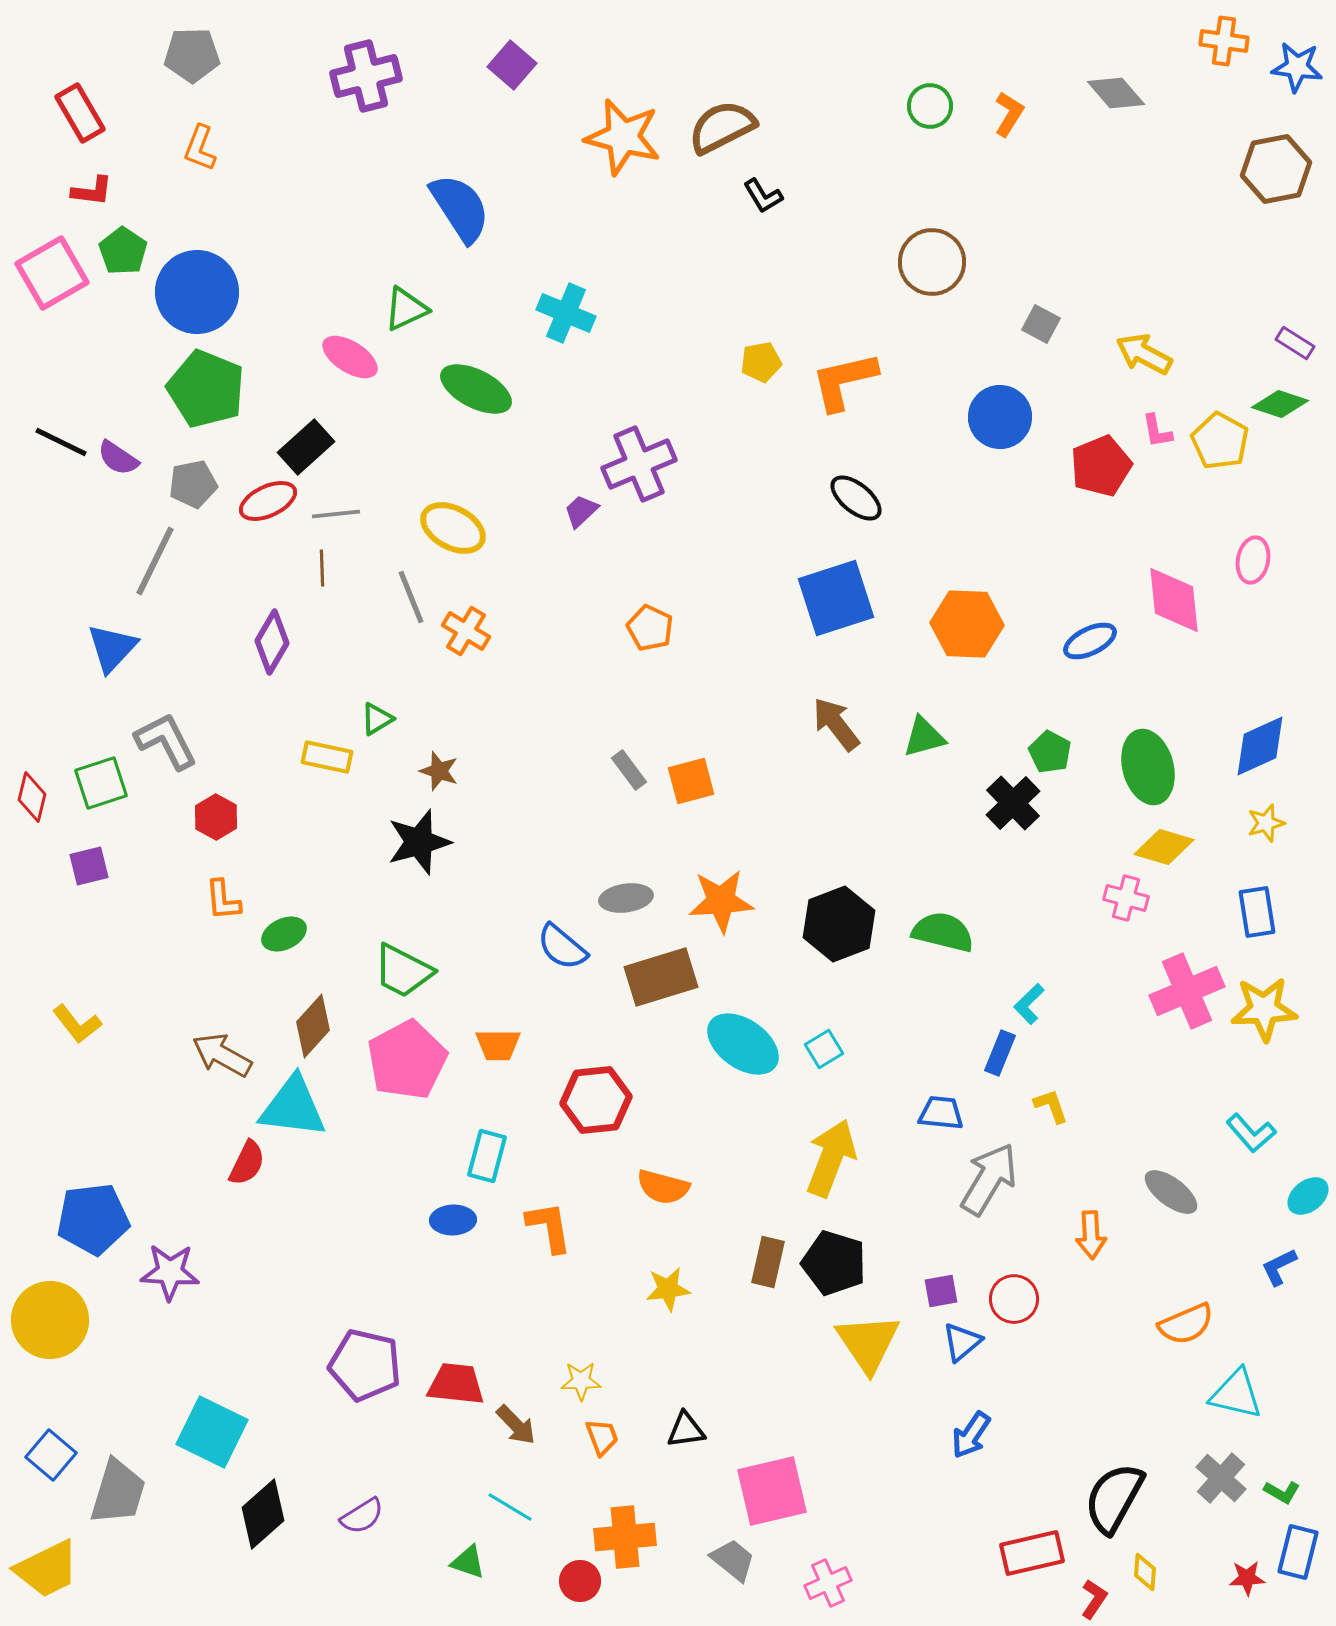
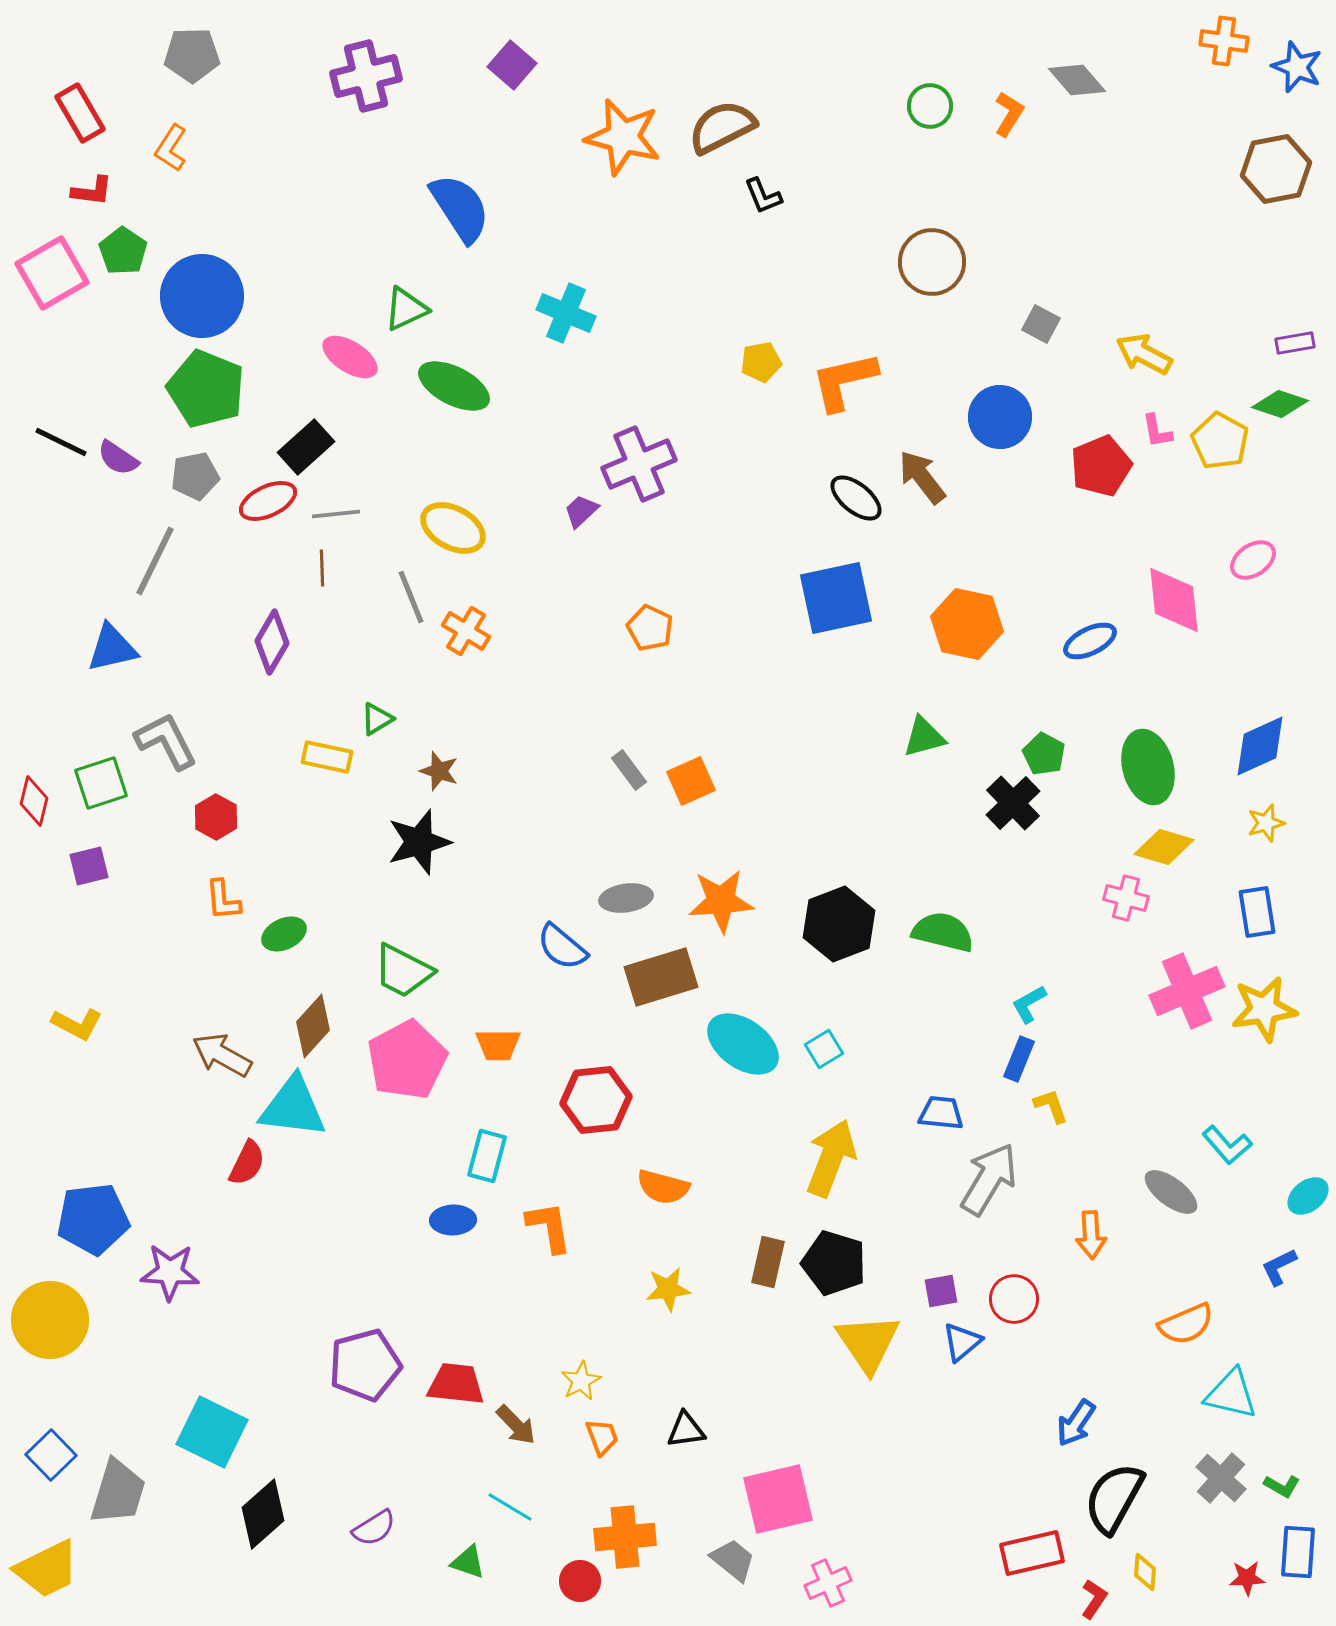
blue star at (1297, 67): rotated 15 degrees clockwise
gray diamond at (1116, 93): moved 39 px left, 13 px up
orange L-shape at (200, 148): moved 29 px left; rotated 12 degrees clockwise
black L-shape at (763, 196): rotated 9 degrees clockwise
blue circle at (197, 292): moved 5 px right, 4 px down
purple rectangle at (1295, 343): rotated 42 degrees counterclockwise
green ellipse at (476, 389): moved 22 px left, 3 px up
gray pentagon at (193, 484): moved 2 px right, 8 px up
pink ellipse at (1253, 560): rotated 45 degrees clockwise
blue square at (836, 598): rotated 6 degrees clockwise
orange hexagon at (967, 624): rotated 10 degrees clockwise
blue triangle at (112, 648): rotated 34 degrees clockwise
brown arrow at (836, 724): moved 86 px right, 247 px up
green pentagon at (1050, 752): moved 6 px left, 2 px down
orange square at (691, 781): rotated 9 degrees counterclockwise
red diamond at (32, 797): moved 2 px right, 4 px down
cyan L-shape at (1029, 1004): rotated 15 degrees clockwise
yellow star at (1264, 1009): rotated 6 degrees counterclockwise
yellow L-shape at (77, 1024): rotated 24 degrees counterclockwise
blue rectangle at (1000, 1053): moved 19 px right, 6 px down
cyan L-shape at (1251, 1133): moved 24 px left, 12 px down
purple pentagon at (365, 1365): rotated 28 degrees counterclockwise
yellow star at (581, 1381): rotated 27 degrees counterclockwise
cyan triangle at (1236, 1394): moved 5 px left
blue arrow at (971, 1435): moved 105 px right, 12 px up
blue square at (51, 1455): rotated 6 degrees clockwise
pink square at (772, 1491): moved 6 px right, 8 px down
green L-shape at (1282, 1492): moved 6 px up
purple semicircle at (362, 1516): moved 12 px right, 12 px down
blue rectangle at (1298, 1552): rotated 10 degrees counterclockwise
